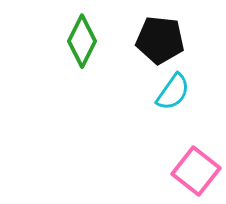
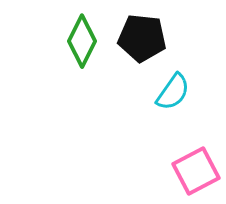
black pentagon: moved 18 px left, 2 px up
pink square: rotated 24 degrees clockwise
